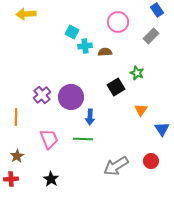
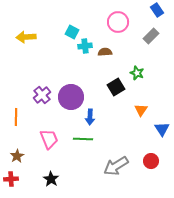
yellow arrow: moved 23 px down
